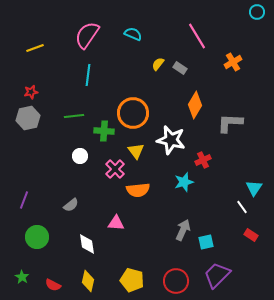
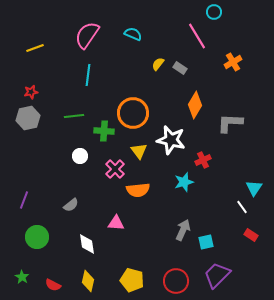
cyan circle: moved 43 px left
yellow triangle: moved 3 px right
